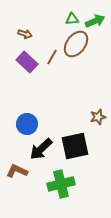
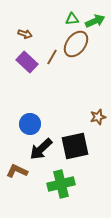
blue circle: moved 3 px right
